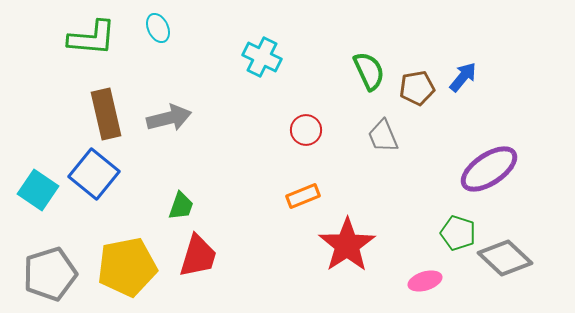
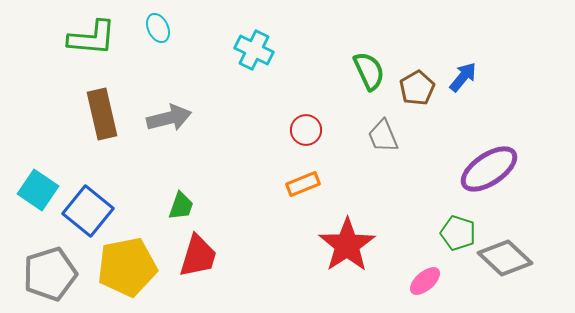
cyan cross: moved 8 px left, 7 px up
brown pentagon: rotated 20 degrees counterclockwise
brown rectangle: moved 4 px left
blue square: moved 6 px left, 37 px down
orange rectangle: moved 12 px up
pink ellipse: rotated 24 degrees counterclockwise
